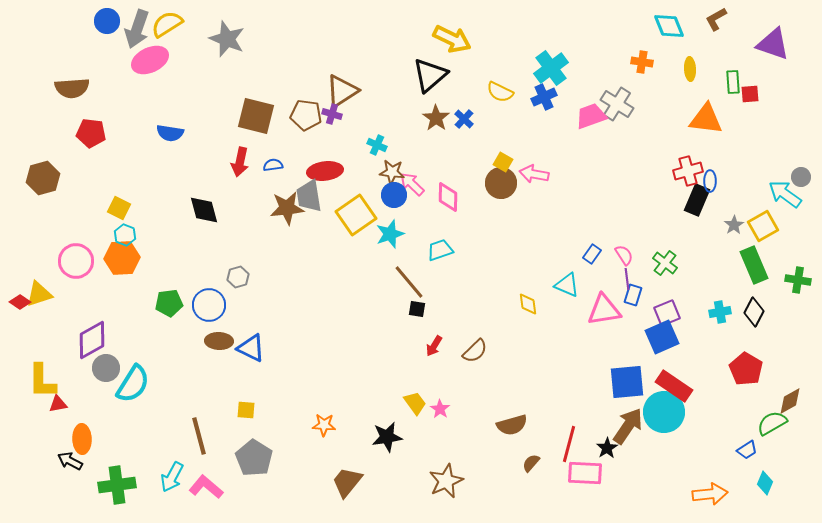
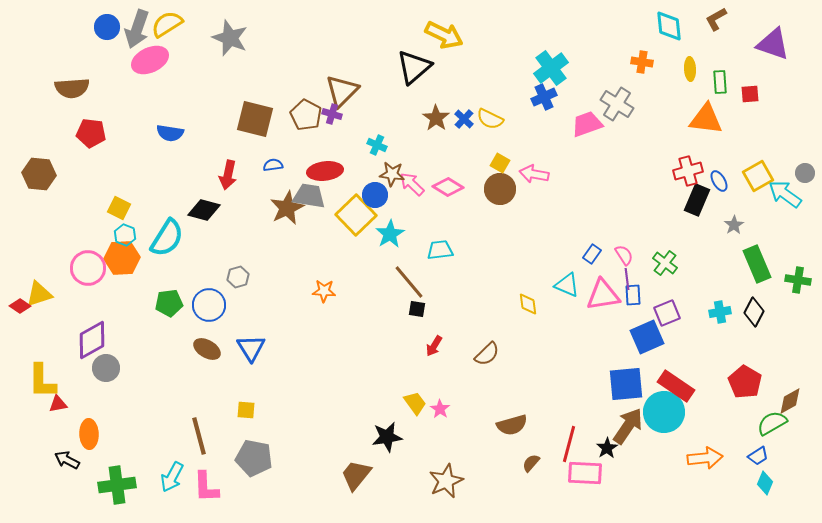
blue circle at (107, 21): moved 6 px down
cyan diamond at (669, 26): rotated 16 degrees clockwise
gray star at (227, 39): moved 3 px right, 1 px up
yellow arrow at (452, 39): moved 8 px left, 4 px up
black triangle at (430, 75): moved 16 px left, 8 px up
green rectangle at (733, 82): moved 13 px left
brown triangle at (342, 91): rotated 12 degrees counterclockwise
yellow semicircle at (500, 92): moved 10 px left, 27 px down
brown pentagon at (306, 115): rotated 20 degrees clockwise
brown square at (256, 116): moved 1 px left, 3 px down
pink trapezoid at (591, 116): moved 4 px left, 8 px down
red arrow at (240, 162): moved 12 px left, 13 px down
yellow square at (503, 162): moved 3 px left, 1 px down
brown star at (392, 172): moved 2 px down
gray circle at (801, 177): moved 4 px right, 4 px up
brown hexagon at (43, 178): moved 4 px left, 4 px up; rotated 20 degrees clockwise
blue ellipse at (710, 181): moved 9 px right; rotated 30 degrees counterclockwise
brown circle at (501, 183): moved 1 px left, 6 px down
blue circle at (394, 195): moved 19 px left
gray trapezoid at (309, 196): rotated 108 degrees clockwise
pink diamond at (448, 197): moved 10 px up; rotated 60 degrees counterclockwise
brown star at (287, 208): rotated 20 degrees counterclockwise
black diamond at (204, 210): rotated 60 degrees counterclockwise
yellow square at (356, 215): rotated 9 degrees counterclockwise
yellow square at (763, 226): moved 5 px left, 50 px up
cyan star at (390, 234): rotated 12 degrees counterclockwise
cyan trapezoid at (440, 250): rotated 12 degrees clockwise
pink circle at (76, 261): moved 12 px right, 7 px down
green rectangle at (754, 265): moved 3 px right, 1 px up
blue rectangle at (633, 295): rotated 20 degrees counterclockwise
red diamond at (20, 302): moved 4 px down
pink triangle at (604, 310): moved 1 px left, 15 px up
blue square at (662, 337): moved 15 px left
brown ellipse at (219, 341): moved 12 px left, 8 px down; rotated 28 degrees clockwise
blue triangle at (251, 348): rotated 32 degrees clockwise
brown semicircle at (475, 351): moved 12 px right, 3 px down
red pentagon at (746, 369): moved 1 px left, 13 px down
blue square at (627, 382): moved 1 px left, 2 px down
cyan semicircle at (133, 384): moved 34 px right, 146 px up
red rectangle at (674, 386): moved 2 px right
orange star at (324, 425): moved 134 px up
orange ellipse at (82, 439): moved 7 px right, 5 px up
blue trapezoid at (747, 450): moved 11 px right, 6 px down
gray pentagon at (254, 458): rotated 21 degrees counterclockwise
black arrow at (70, 461): moved 3 px left, 1 px up
brown trapezoid at (347, 482): moved 9 px right, 7 px up
pink L-shape at (206, 487): rotated 132 degrees counterclockwise
orange arrow at (710, 494): moved 5 px left, 36 px up
